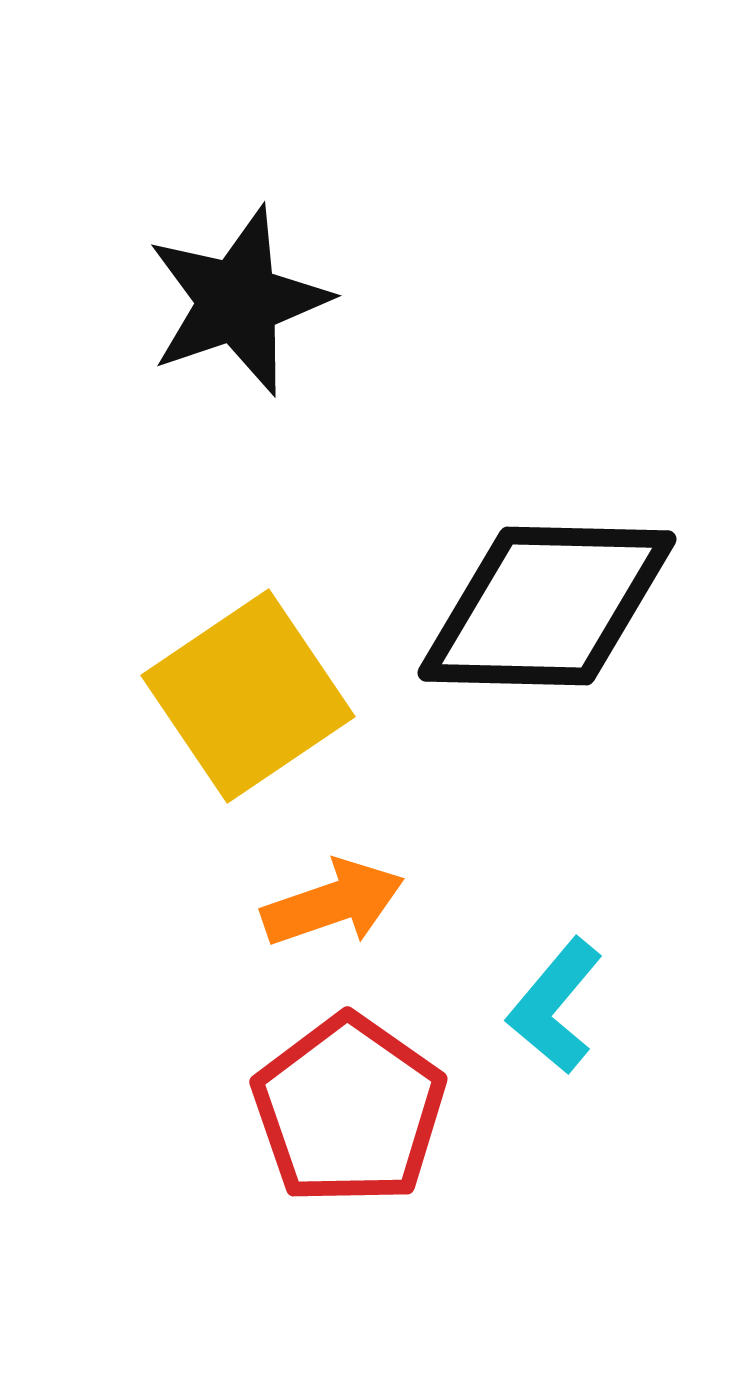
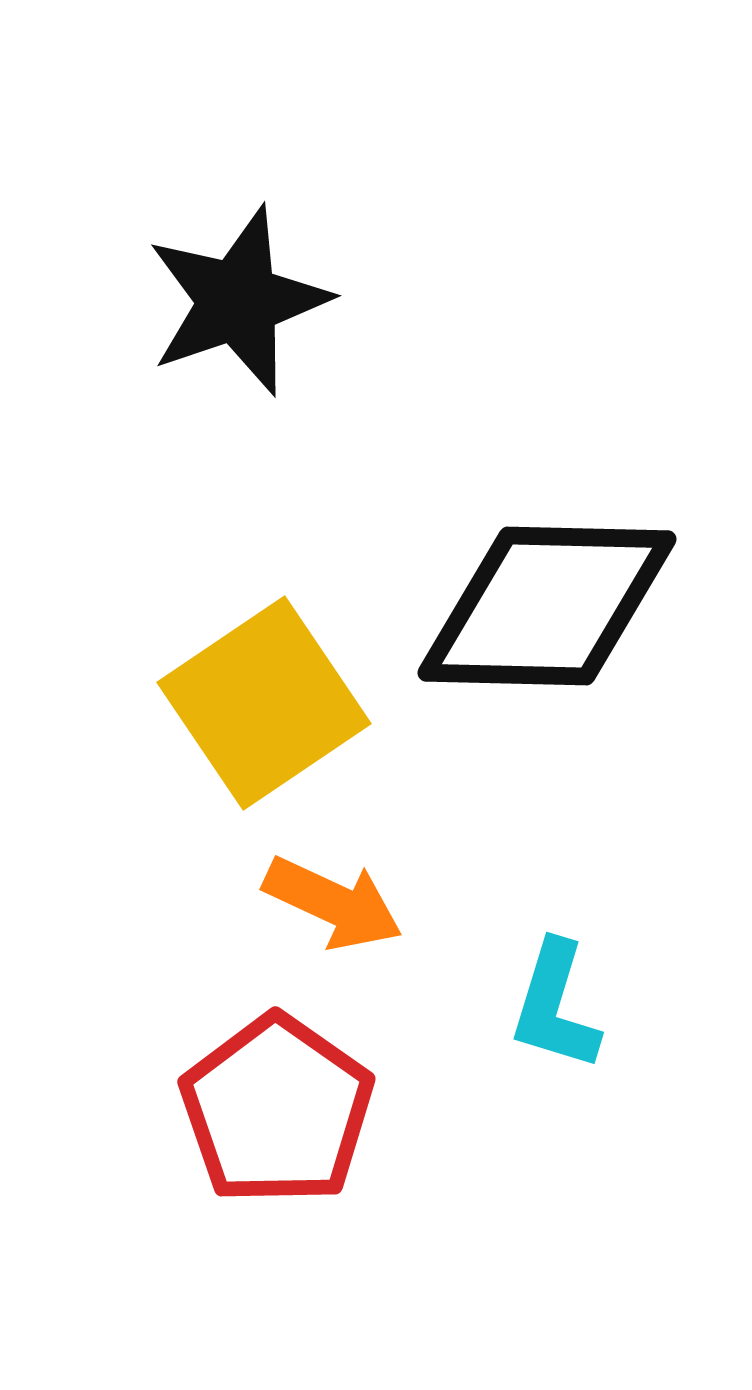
yellow square: moved 16 px right, 7 px down
orange arrow: rotated 44 degrees clockwise
cyan L-shape: rotated 23 degrees counterclockwise
red pentagon: moved 72 px left
